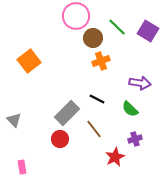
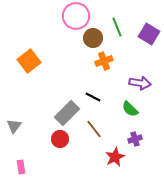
green line: rotated 24 degrees clockwise
purple square: moved 1 px right, 3 px down
orange cross: moved 3 px right
black line: moved 4 px left, 2 px up
gray triangle: moved 6 px down; rotated 21 degrees clockwise
pink rectangle: moved 1 px left
